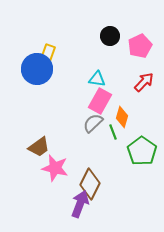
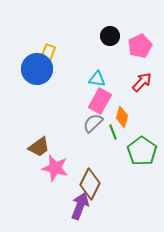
red arrow: moved 2 px left
purple arrow: moved 2 px down
